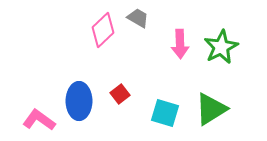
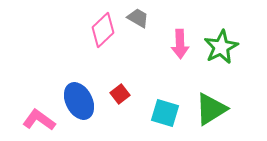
blue ellipse: rotated 27 degrees counterclockwise
